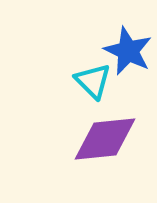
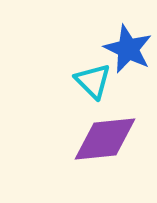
blue star: moved 2 px up
